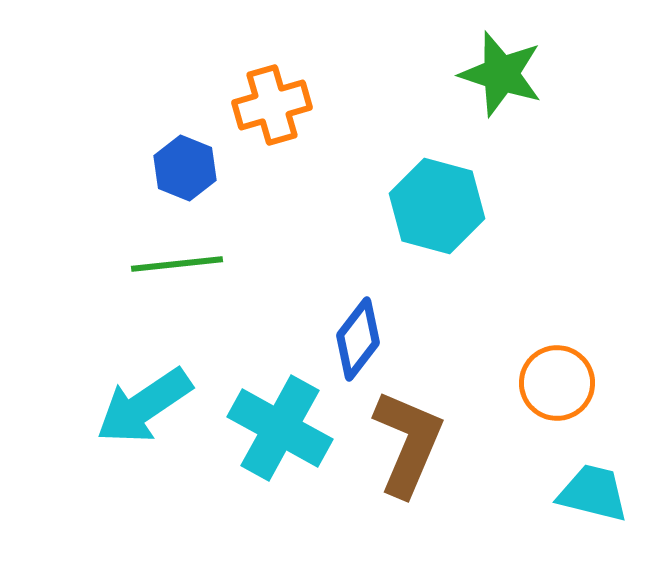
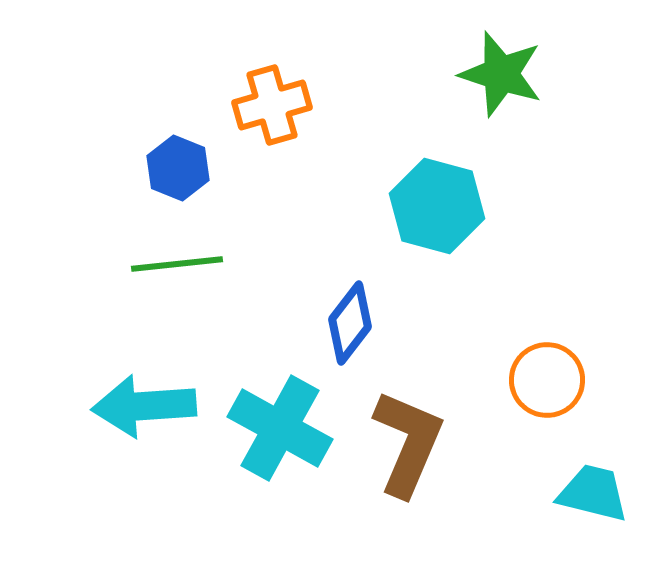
blue hexagon: moved 7 px left
blue diamond: moved 8 px left, 16 px up
orange circle: moved 10 px left, 3 px up
cyan arrow: rotated 30 degrees clockwise
